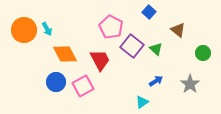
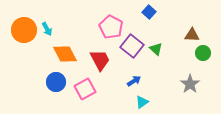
brown triangle: moved 14 px right, 5 px down; rotated 35 degrees counterclockwise
blue arrow: moved 22 px left
pink square: moved 2 px right, 3 px down
